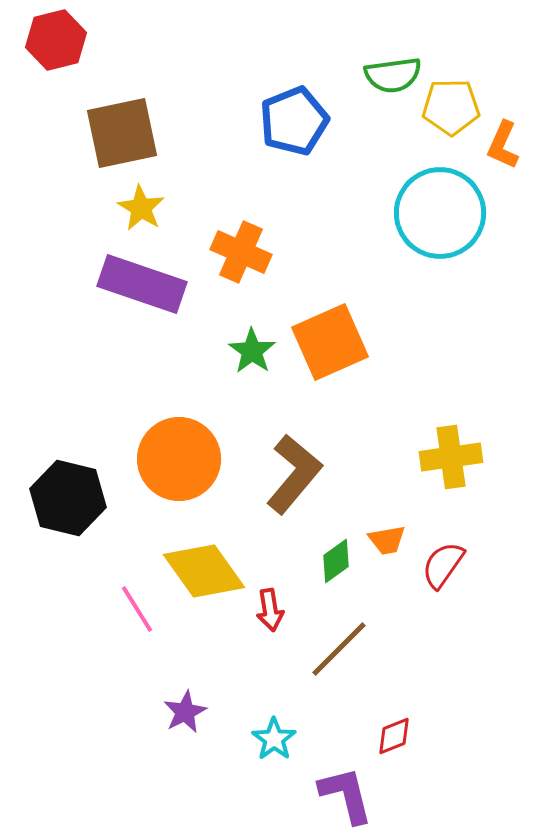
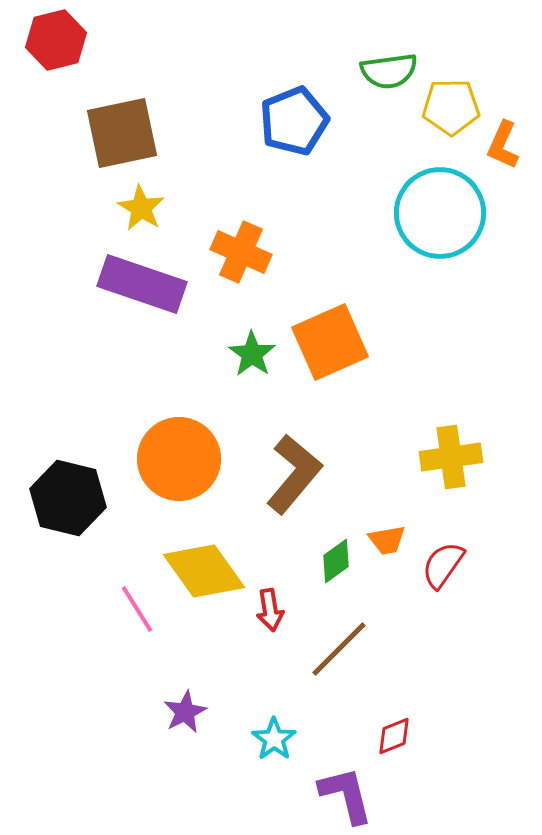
green semicircle: moved 4 px left, 4 px up
green star: moved 3 px down
